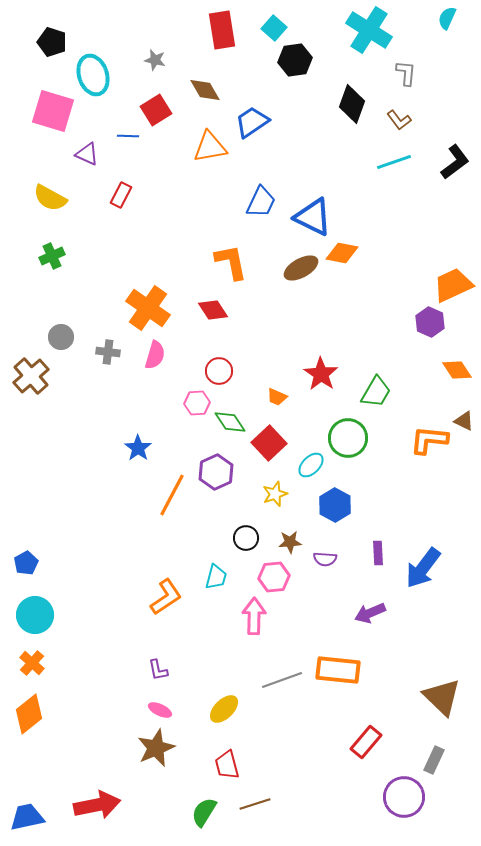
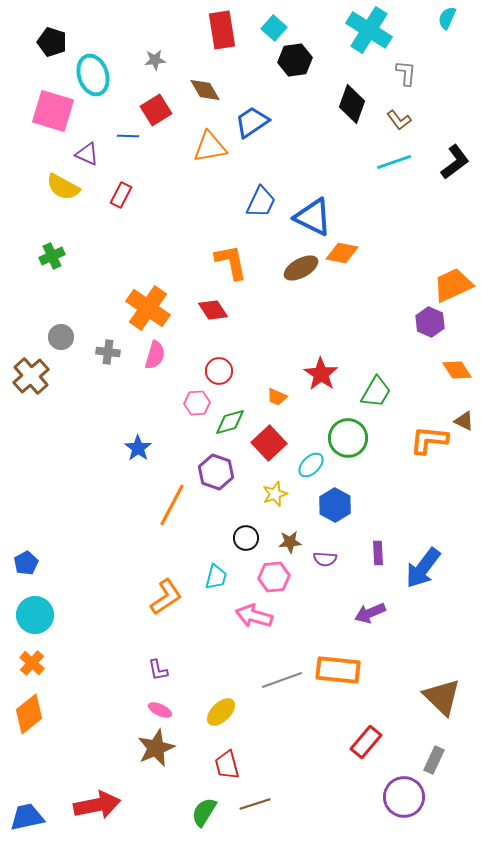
gray star at (155, 60): rotated 20 degrees counterclockwise
yellow semicircle at (50, 198): moved 13 px right, 11 px up
green diamond at (230, 422): rotated 72 degrees counterclockwise
purple hexagon at (216, 472): rotated 16 degrees counterclockwise
orange line at (172, 495): moved 10 px down
pink arrow at (254, 616): rotated 75 degrees counterclockwise
yellow ellipse at (224, 709): moved 3 px left, 3 px down
